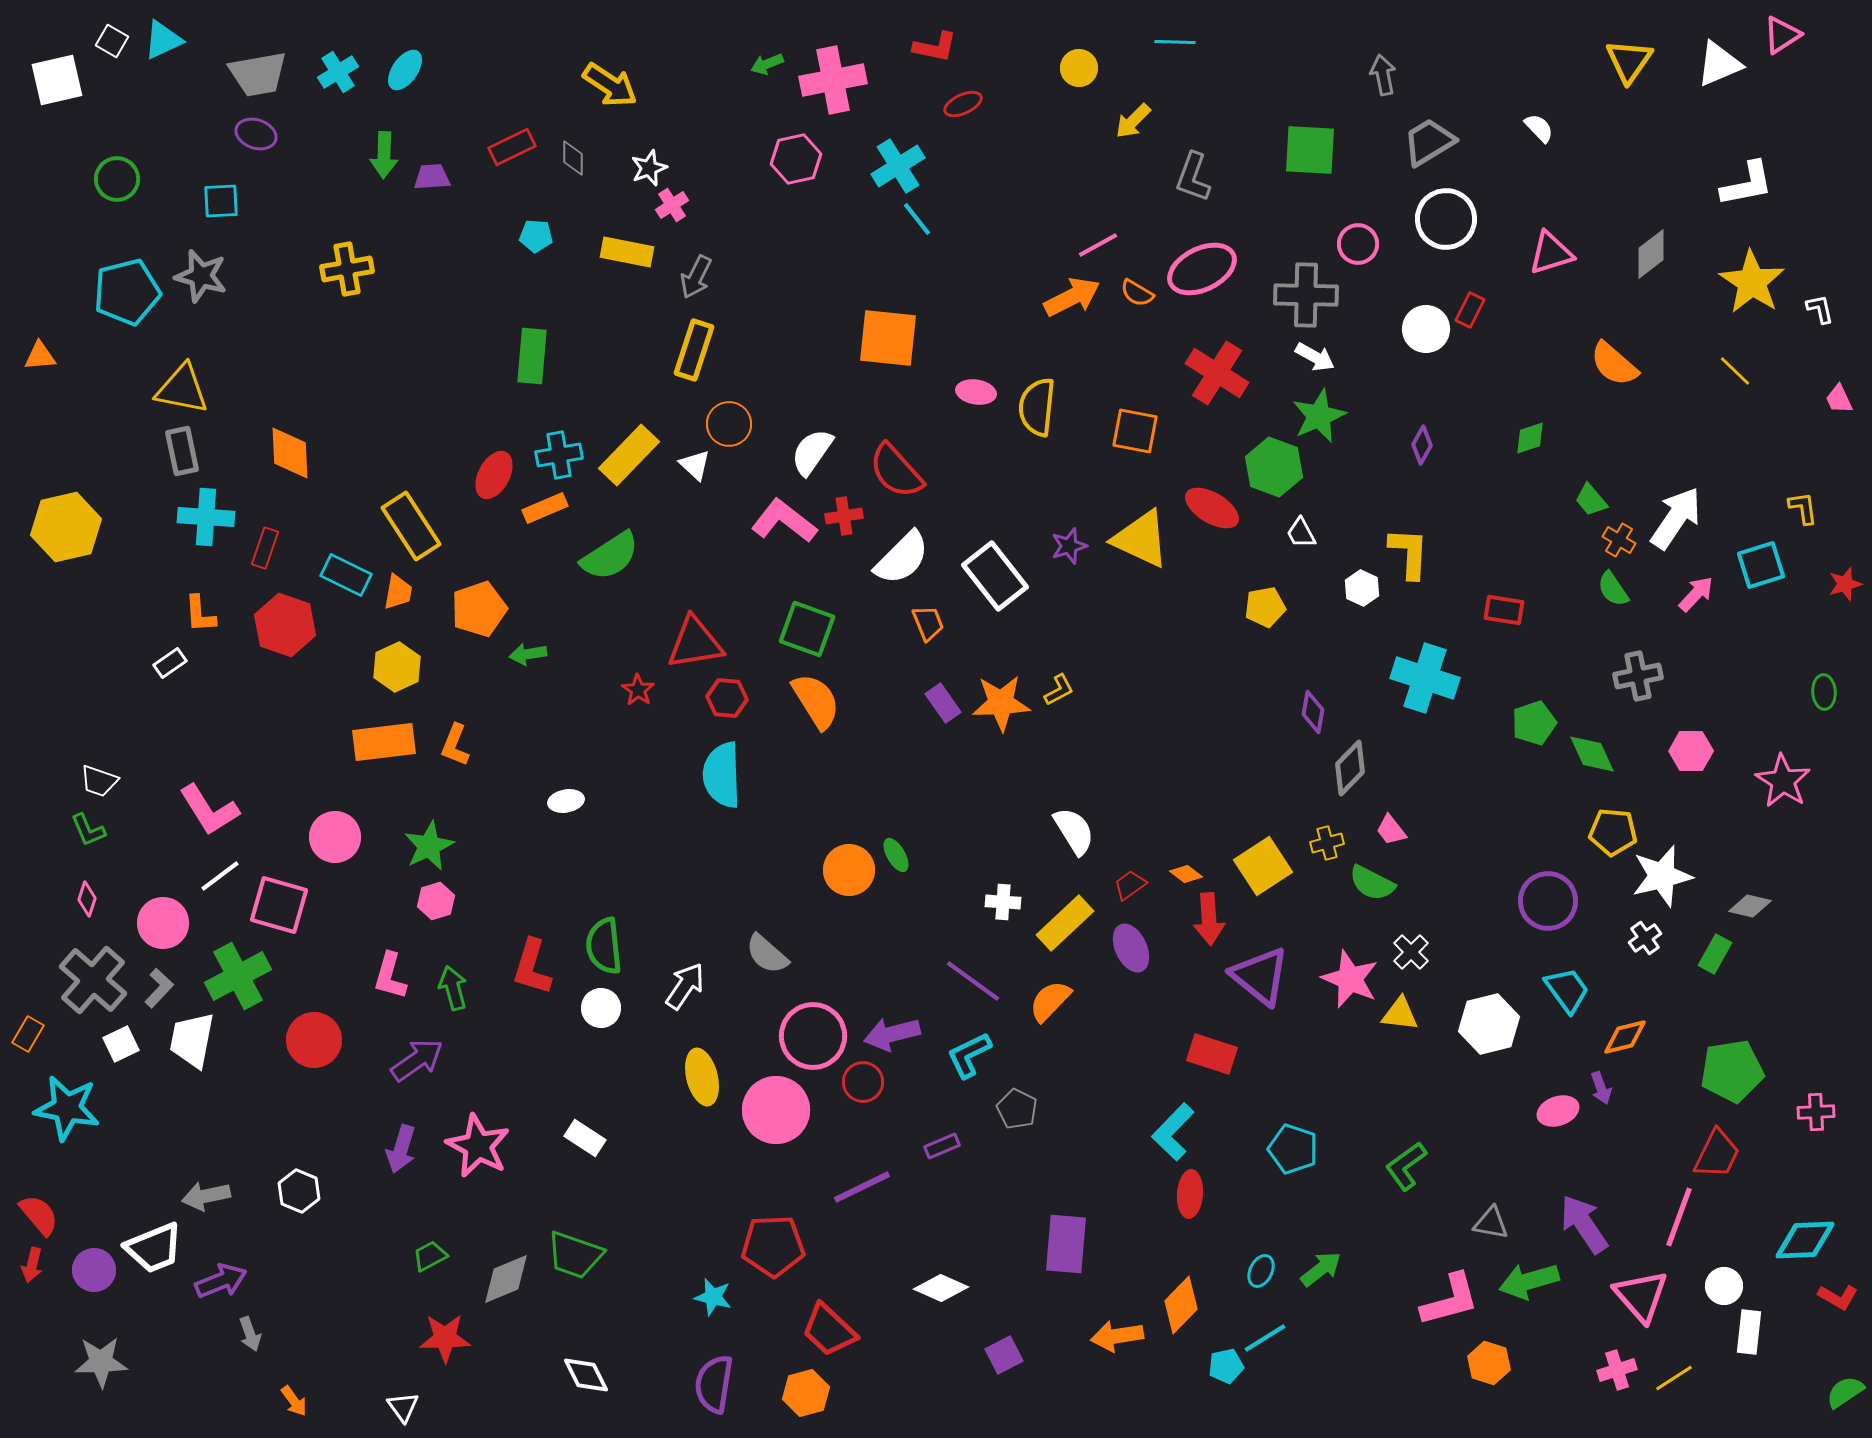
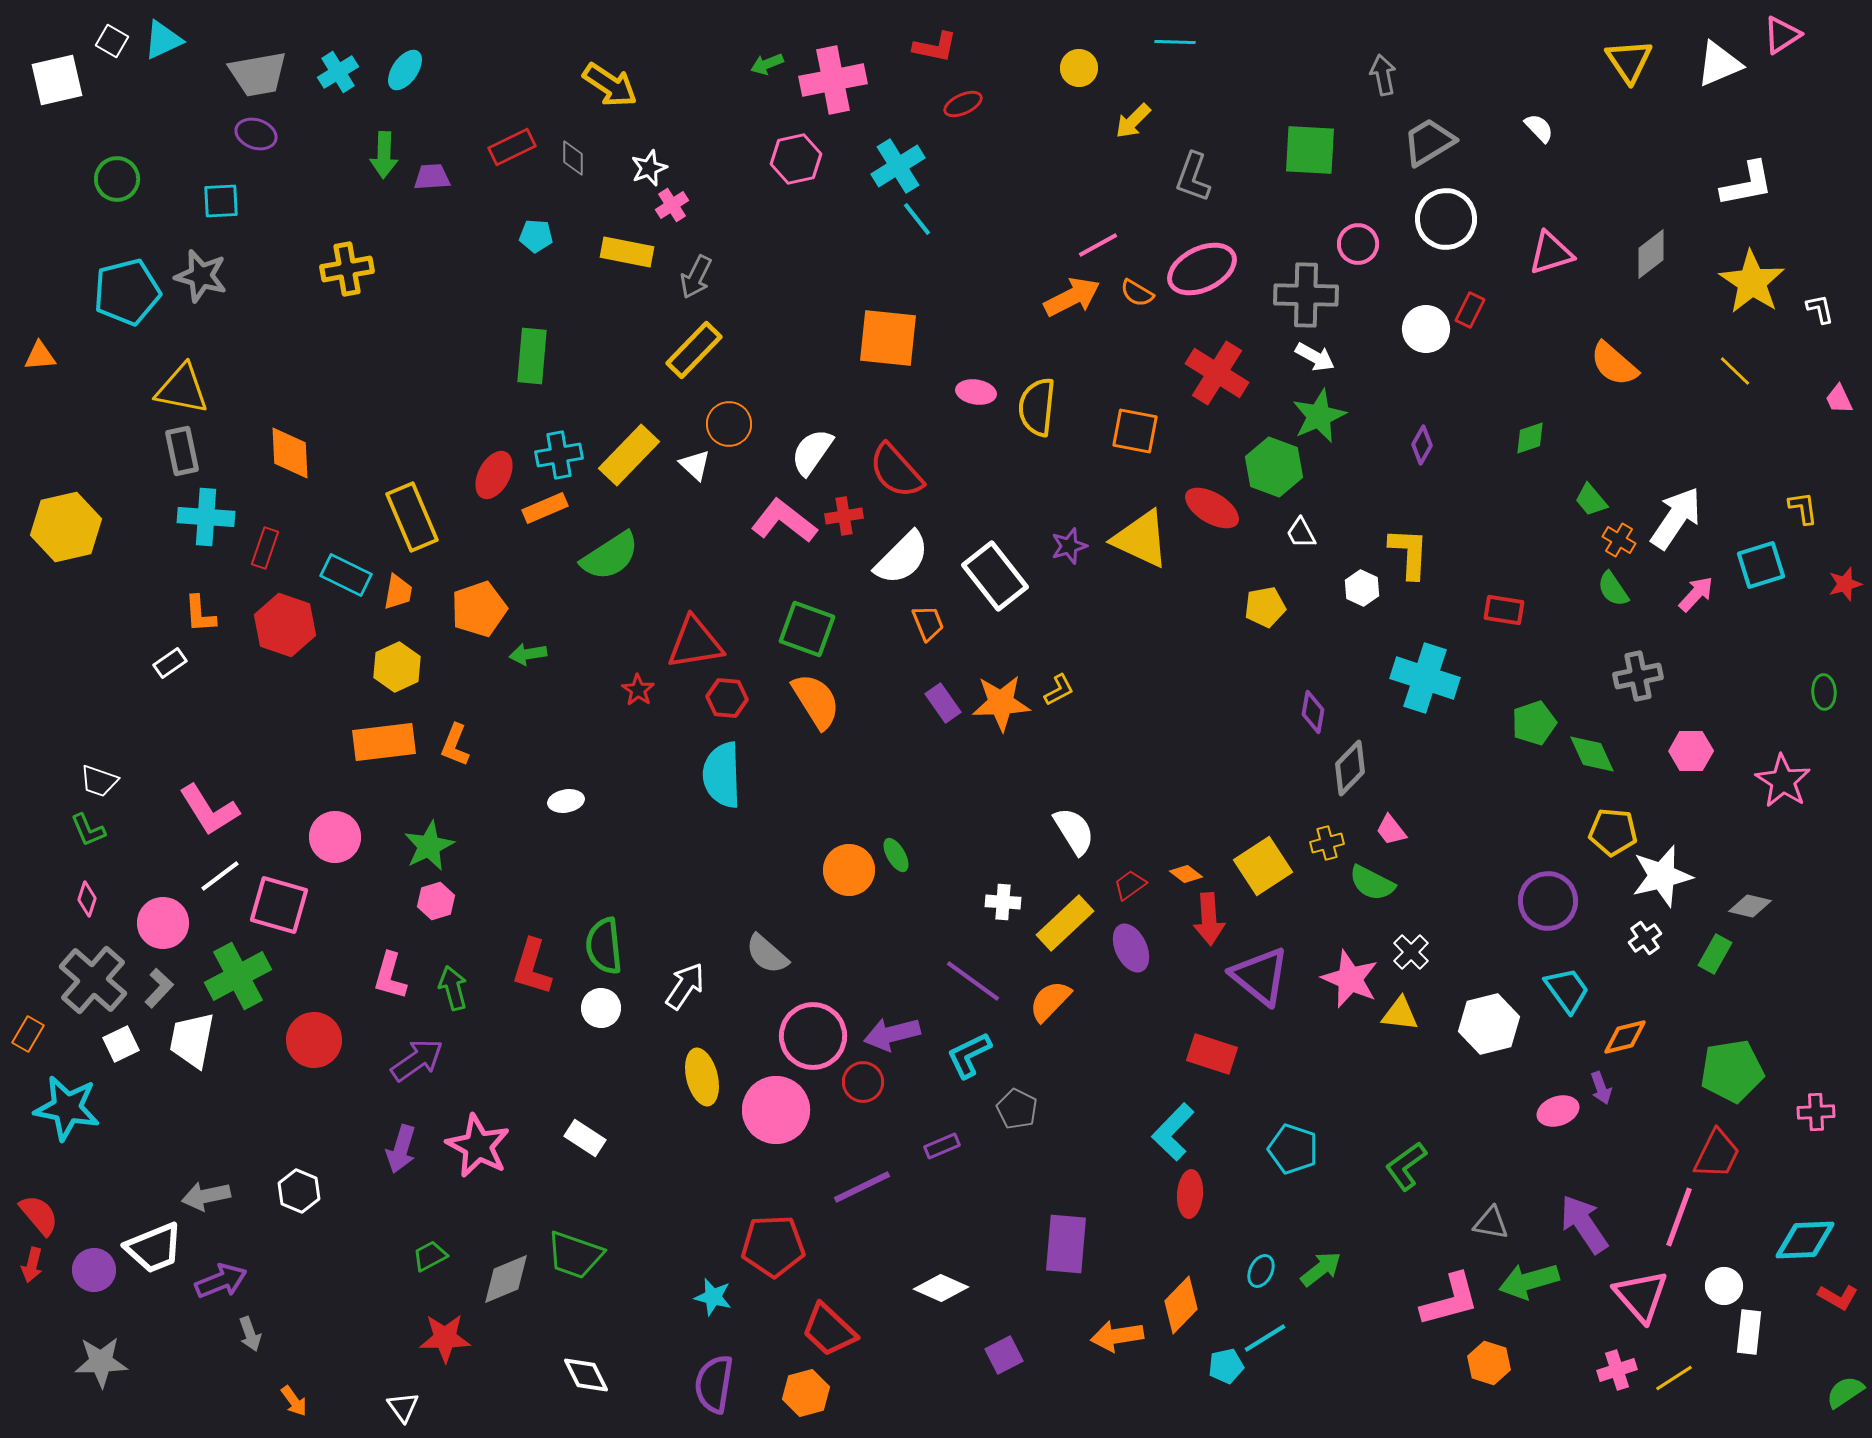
yellow triangle at (1629, 61): rotated 9 degrees counterclockwise
yellow rectangle at (694, 350): rotated 26 degrees clockwise
yellow rectangle at (411, 526): moved 1 px right, 9 px up; rotated 10 degrees clockwise
